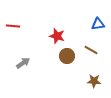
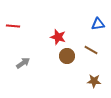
red star: moved 1 px right, 1 px down
